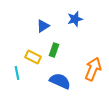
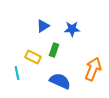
blue star: moved 3 px left, 10 px down; rotated 14 degrees clockwise
